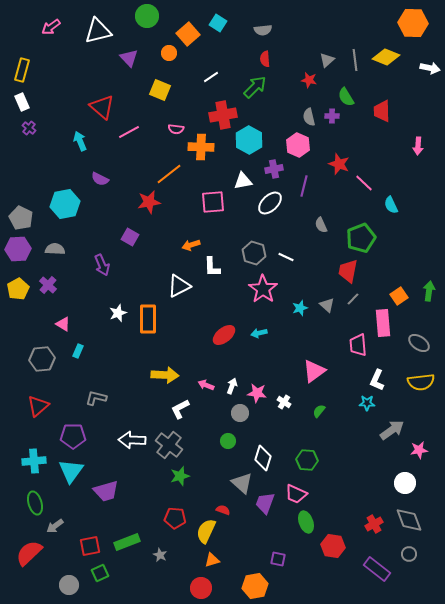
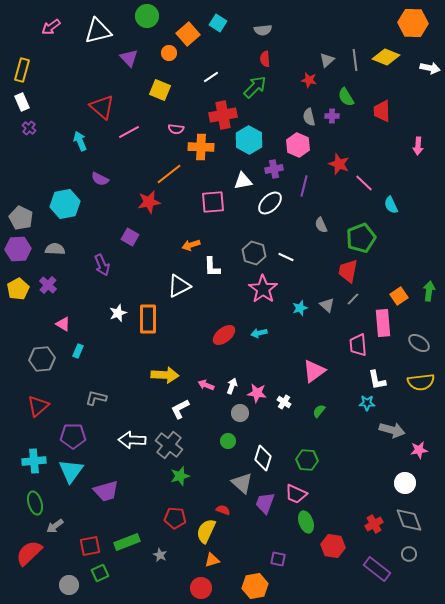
white L-shape at (377, 380): rotated 35 degrees counterclockwise
gray arrow at (392, 430): rotated 50 degrees clockwise
